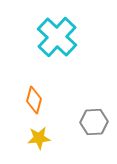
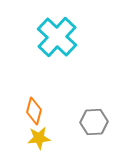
orange diamond: moved 11 px down
